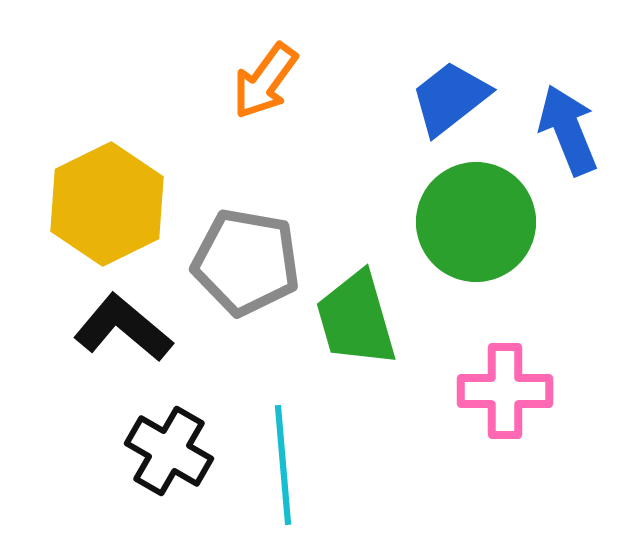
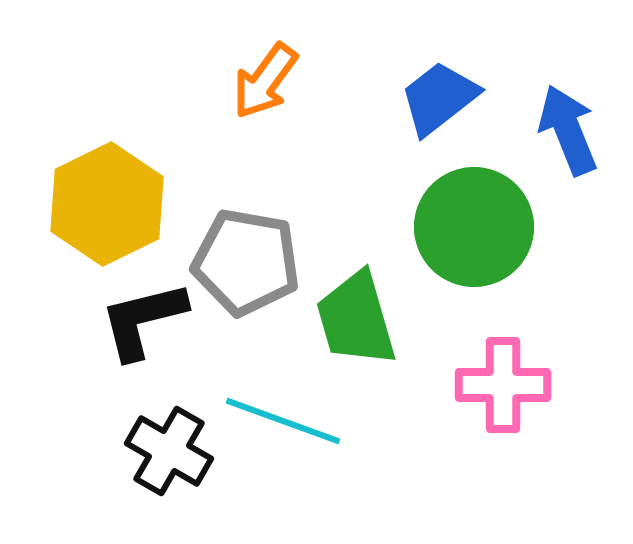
blue trapezoid: moved 11 px left
green circle: moved 2 px left, 5 px down
black L-shape: moved 20 px right, 8 px up; rotated 54 degrees counterclockwise
pink cross: moved 2 px left, 6 px up
cyan line: moved 44 px up; rotated 65 degrees counterclockwise
